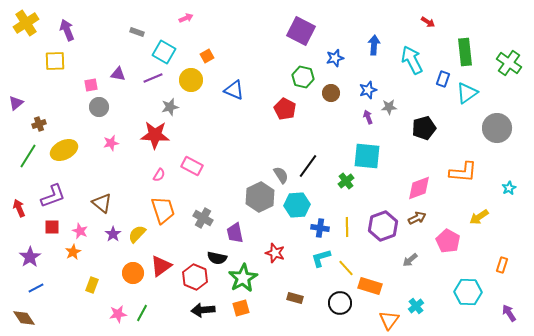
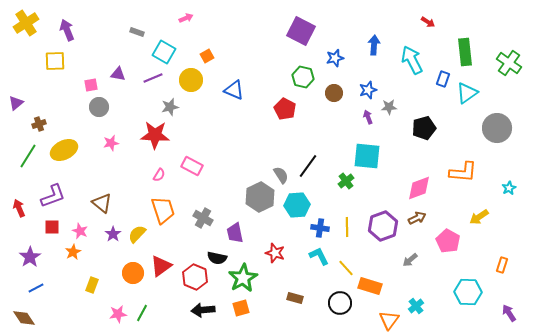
brown circle at (331, 93): moved 3 px right
cyan L-shape at (321, 258): moved 2 px left, 2 px up; rotated 80 degrees clockwise
